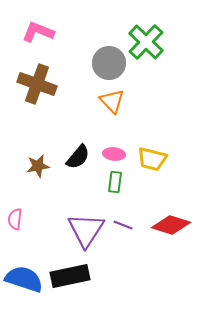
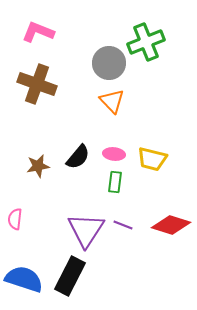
green cross: rotated 24 degrees clockwise
black rectangle: rotated 51 degrees counterclockwise
